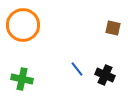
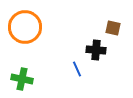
orange circle: moved 2 px right, 2 px down
blue line: rotated 14 degrees clockwise
black cross: moved 9 px left, 25 px up; rotated 18 degrees counterclockwise
